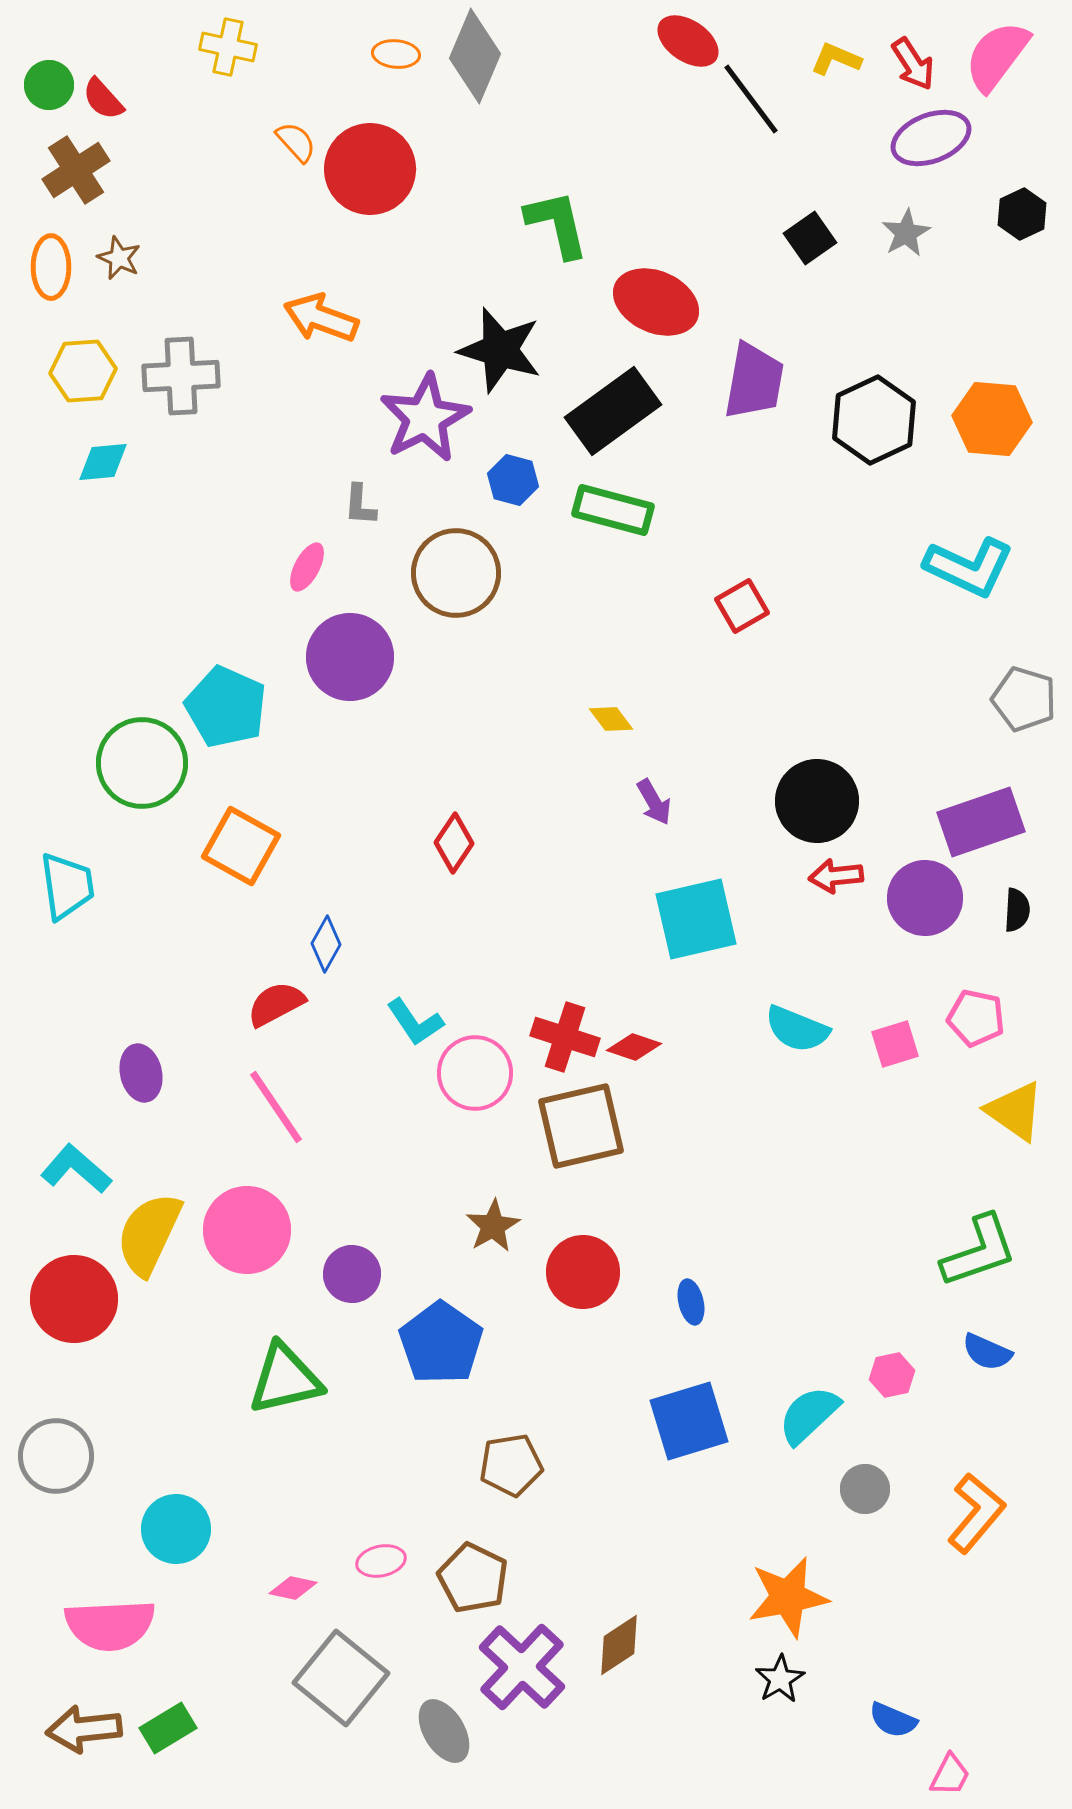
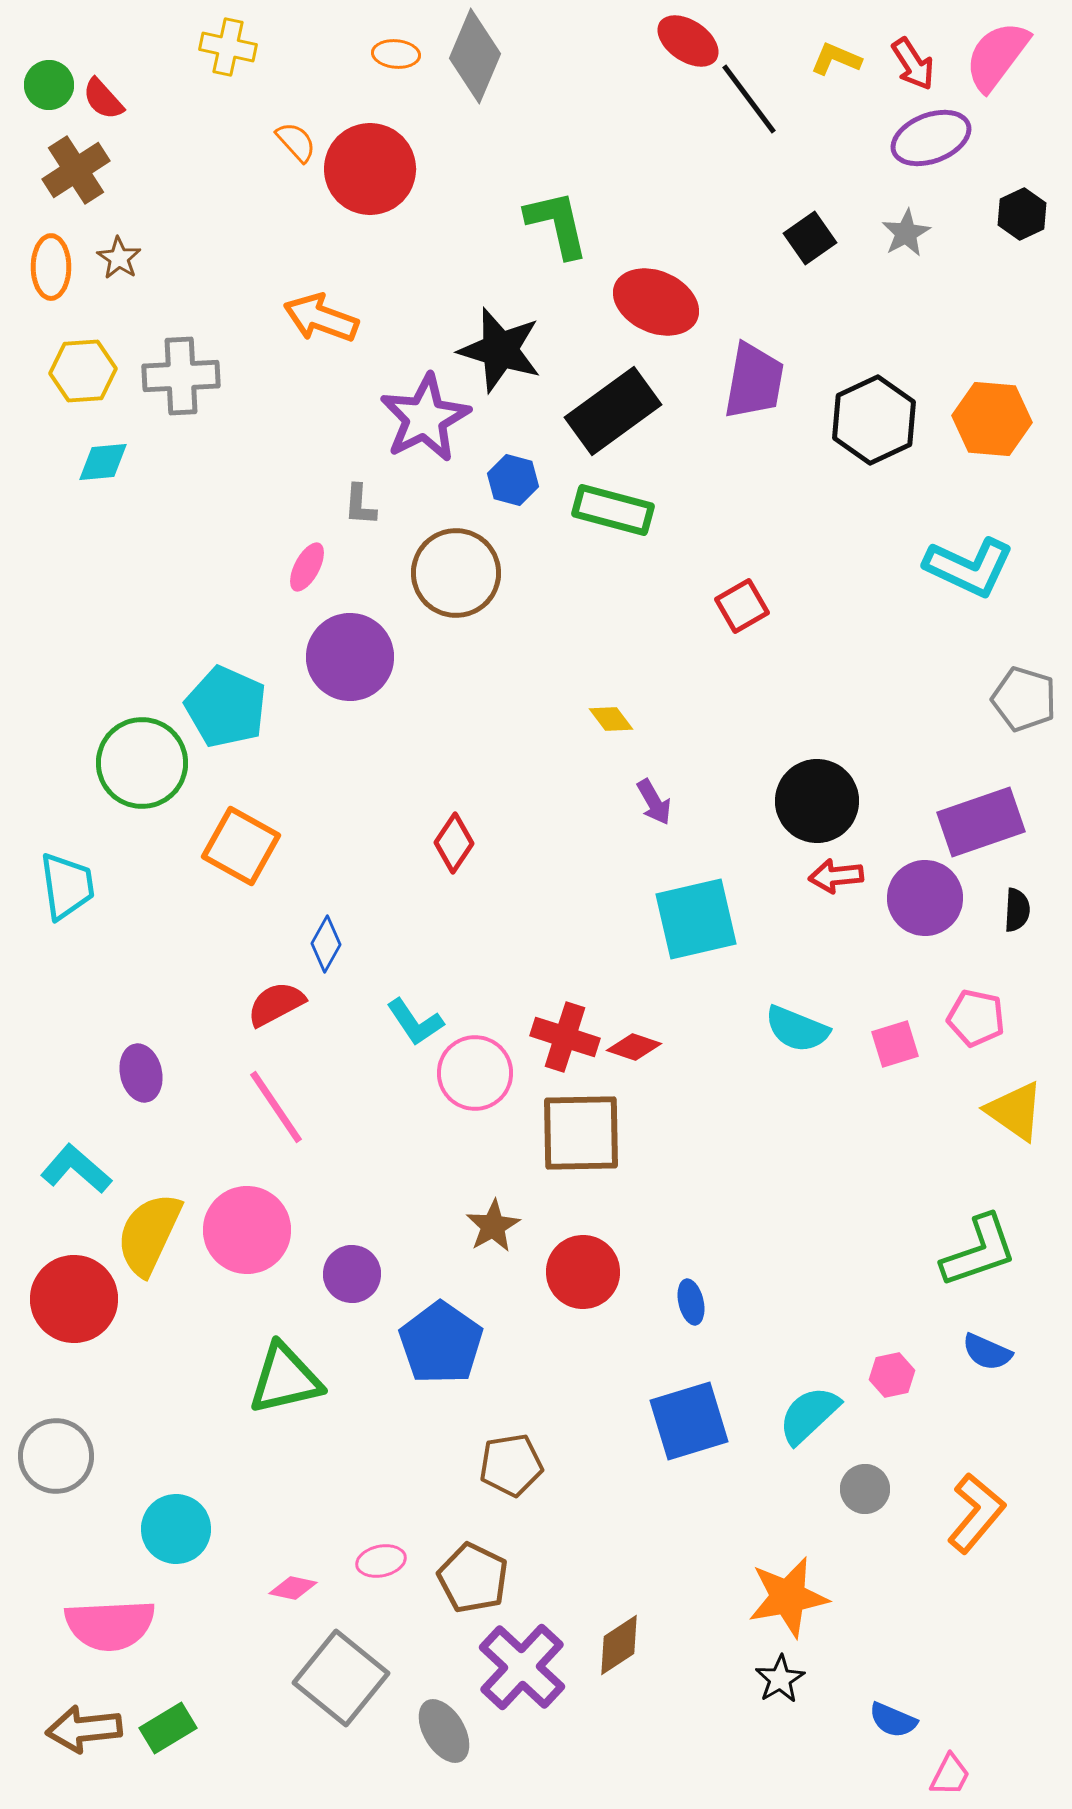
black line at (751, 99): moved 2 px left
brown star at (119, 258): rotated 9 degrees clockwise
brown square at (581, 1126): moved 7 px down; rotated 12 degrees clockwise
